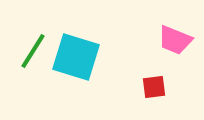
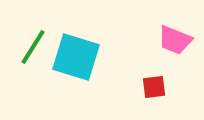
green line: moved 4 px up
